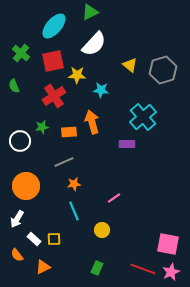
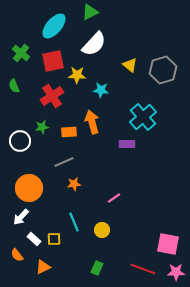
red cross: moved 2 px left
orange circle: moved 3 px right, 2 px down
cyan line: moved 11 px down
white arrow: moved 4 px right, 2 px up; rotated 12 degrees clockwise
pink star: moved 5 px right; rotated 24 degrees clockwise
